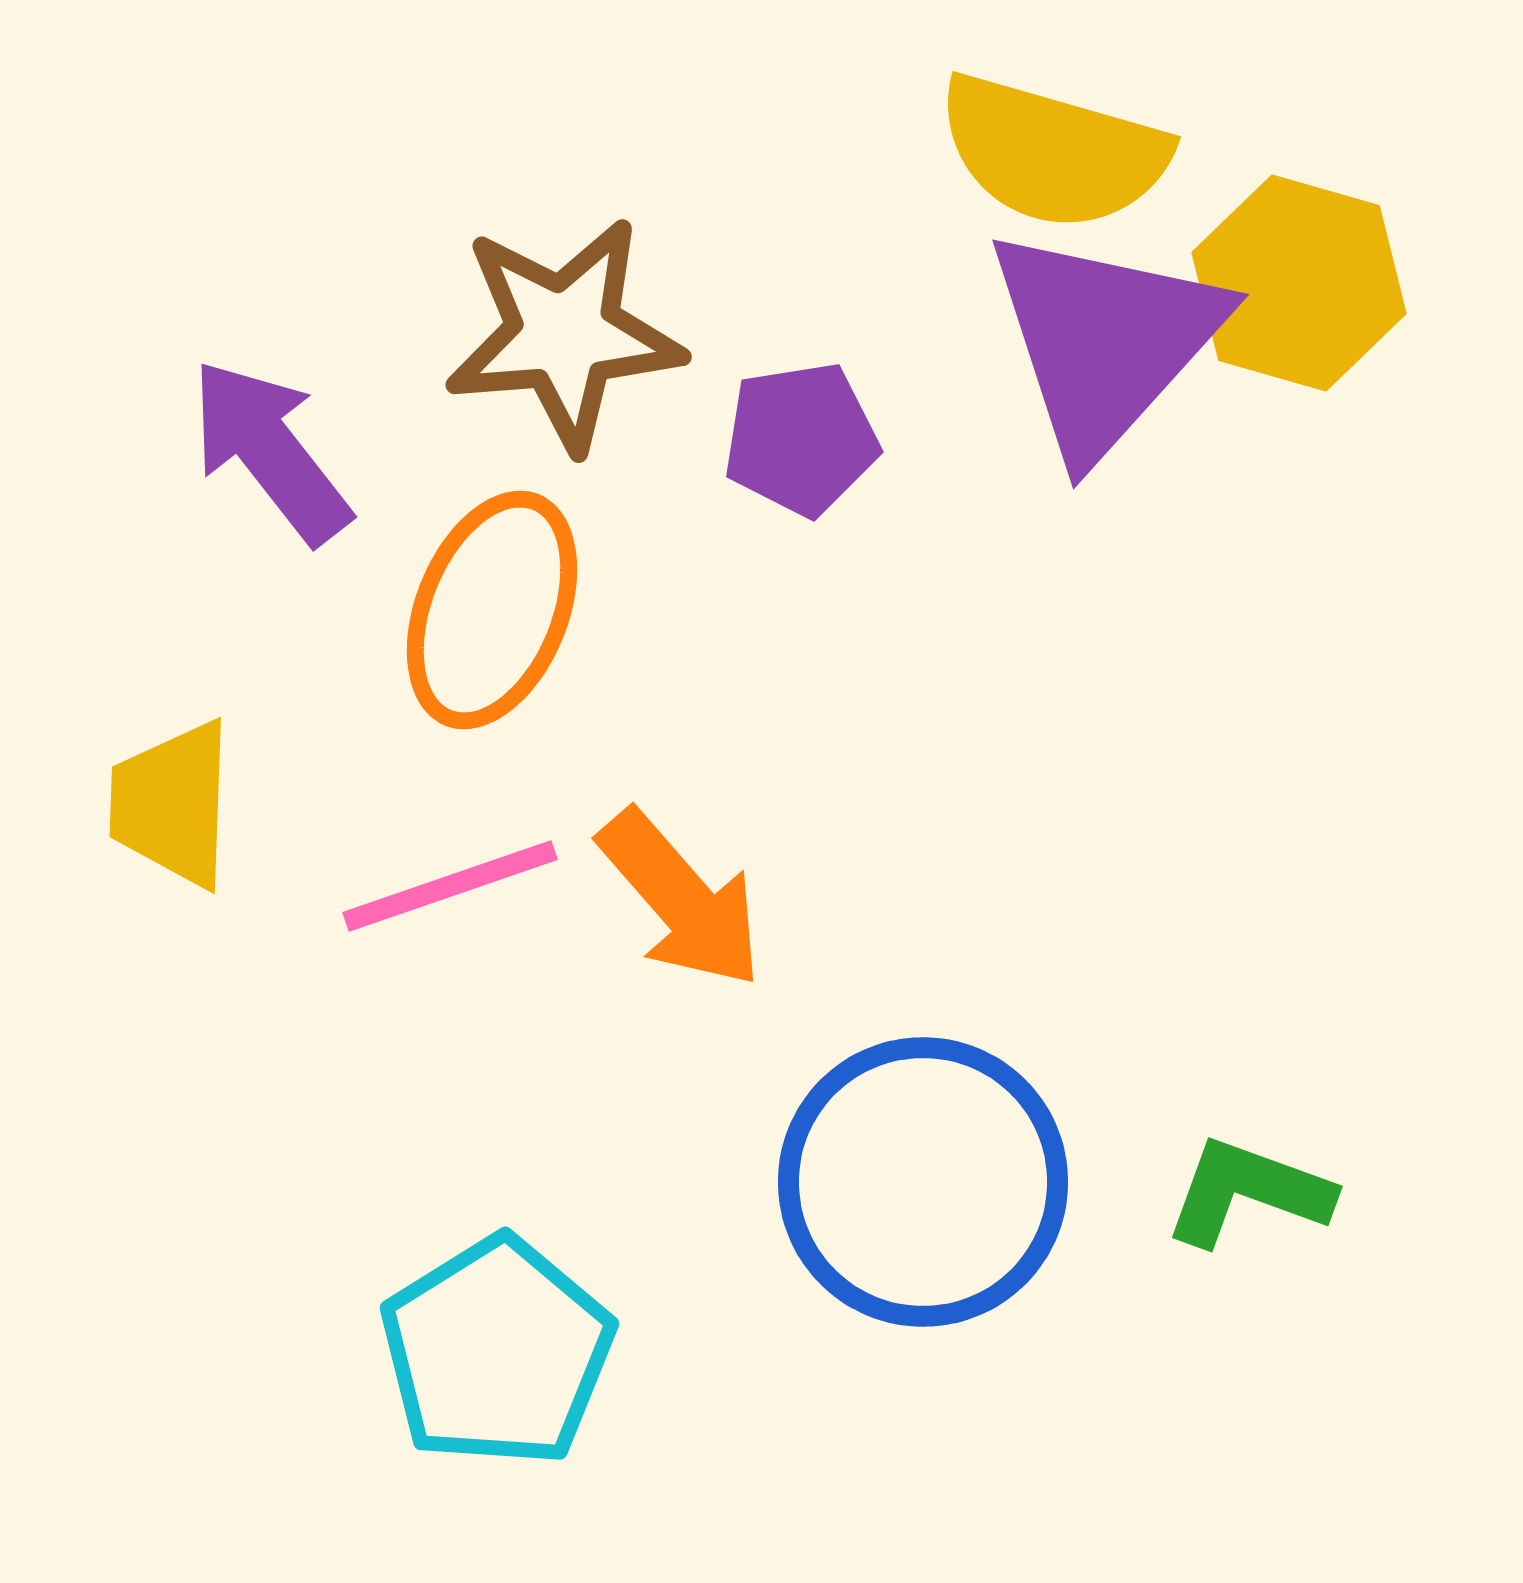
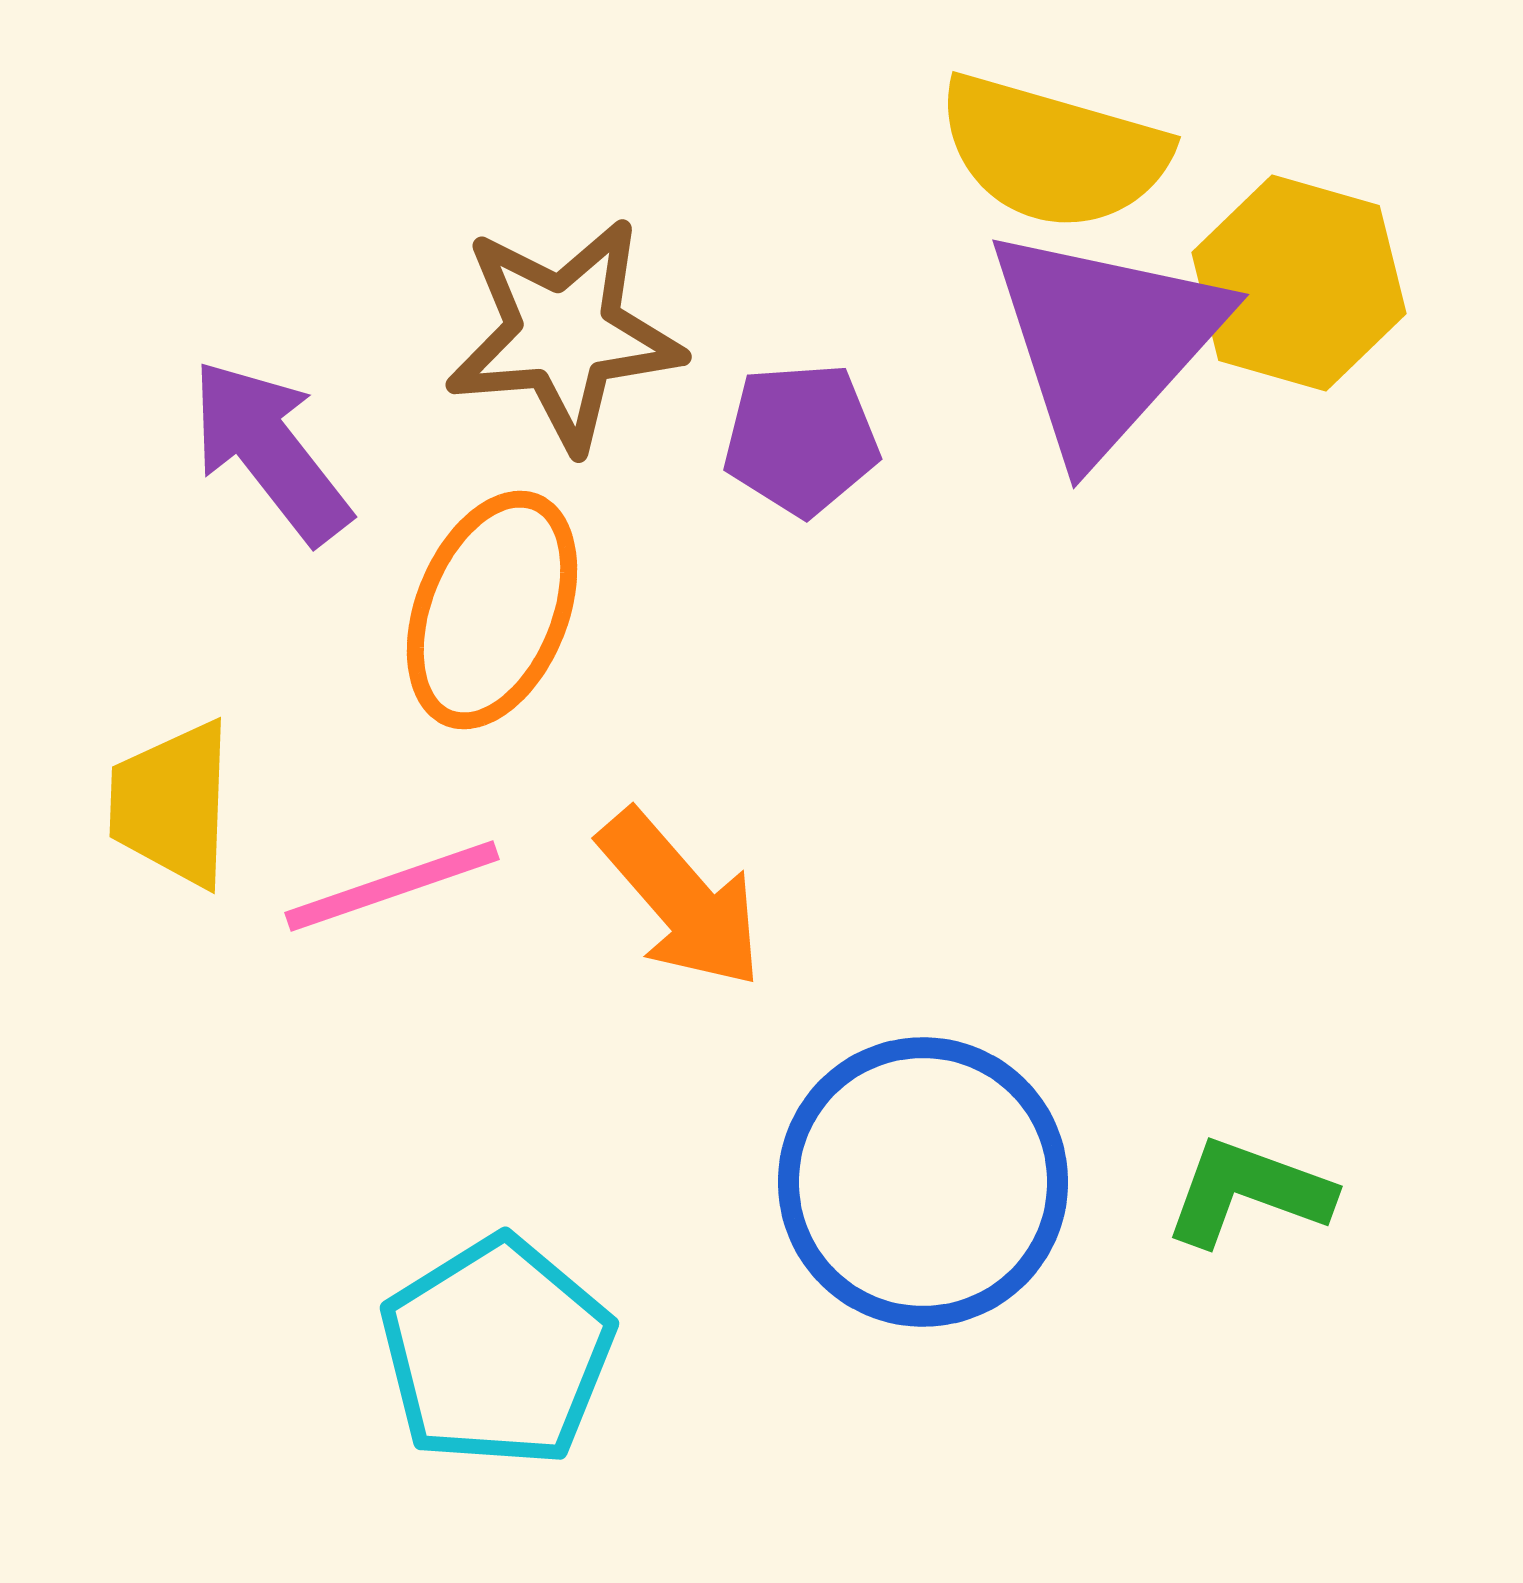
purple pentagon: rotated 5 degrees clockwise
pink line: moved 58 px left
